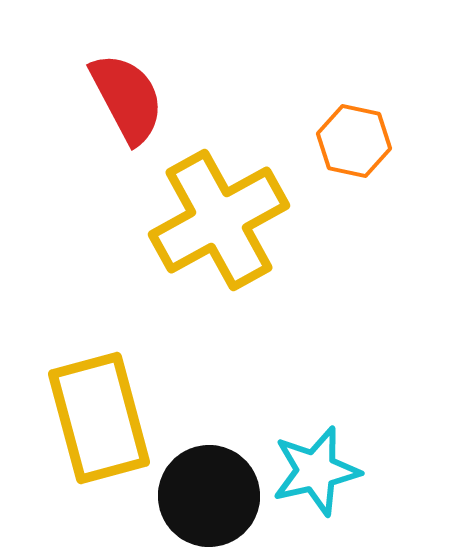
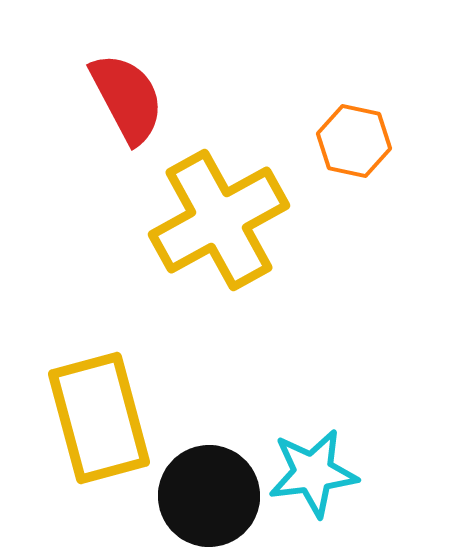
cyan star: moved 3 px left, 2 px down; rotated 6 degrees clockwise
